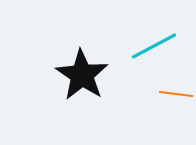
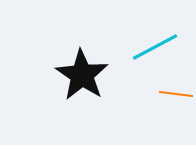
cyan line: moved 1 px right, 1 px down
